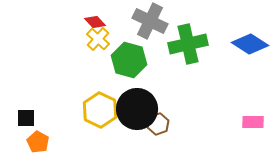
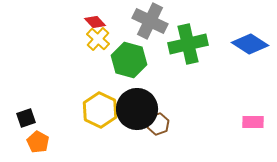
black square: rotated 18 degrees counterclockwise
